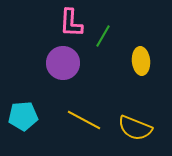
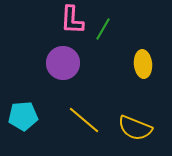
pink L-shape: moved 1 px right, 3 px up
green line: moved 7 px up
yellow ellipse: moved 2 px right, 3 px down
yellow line: rotated 12 degrees clockwise
